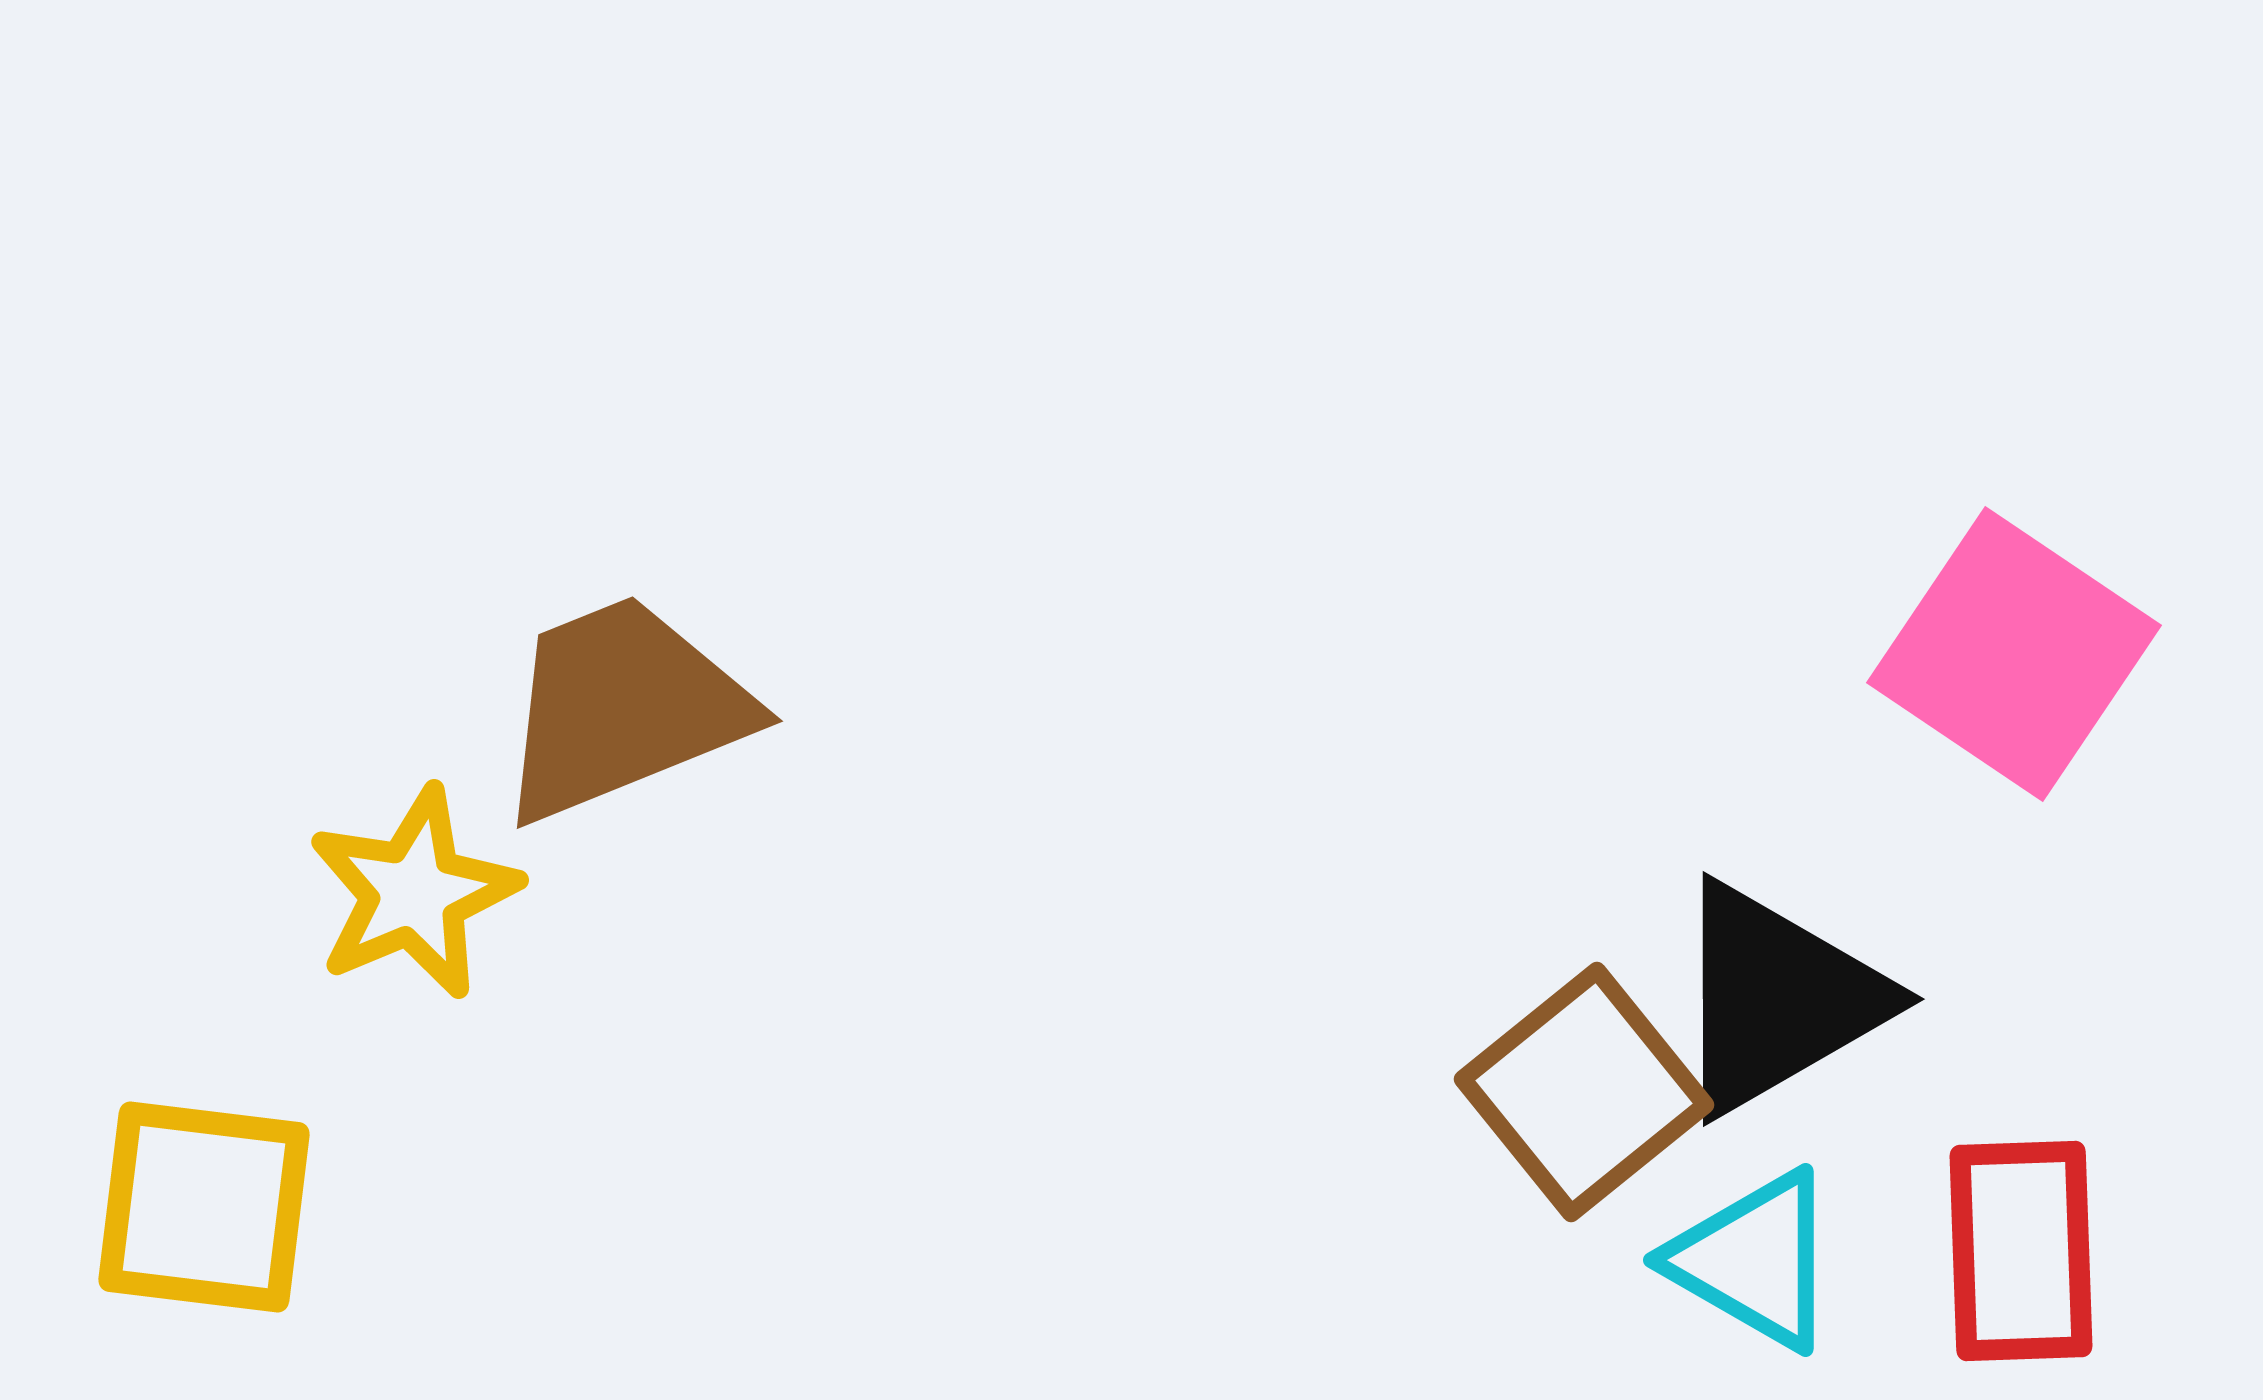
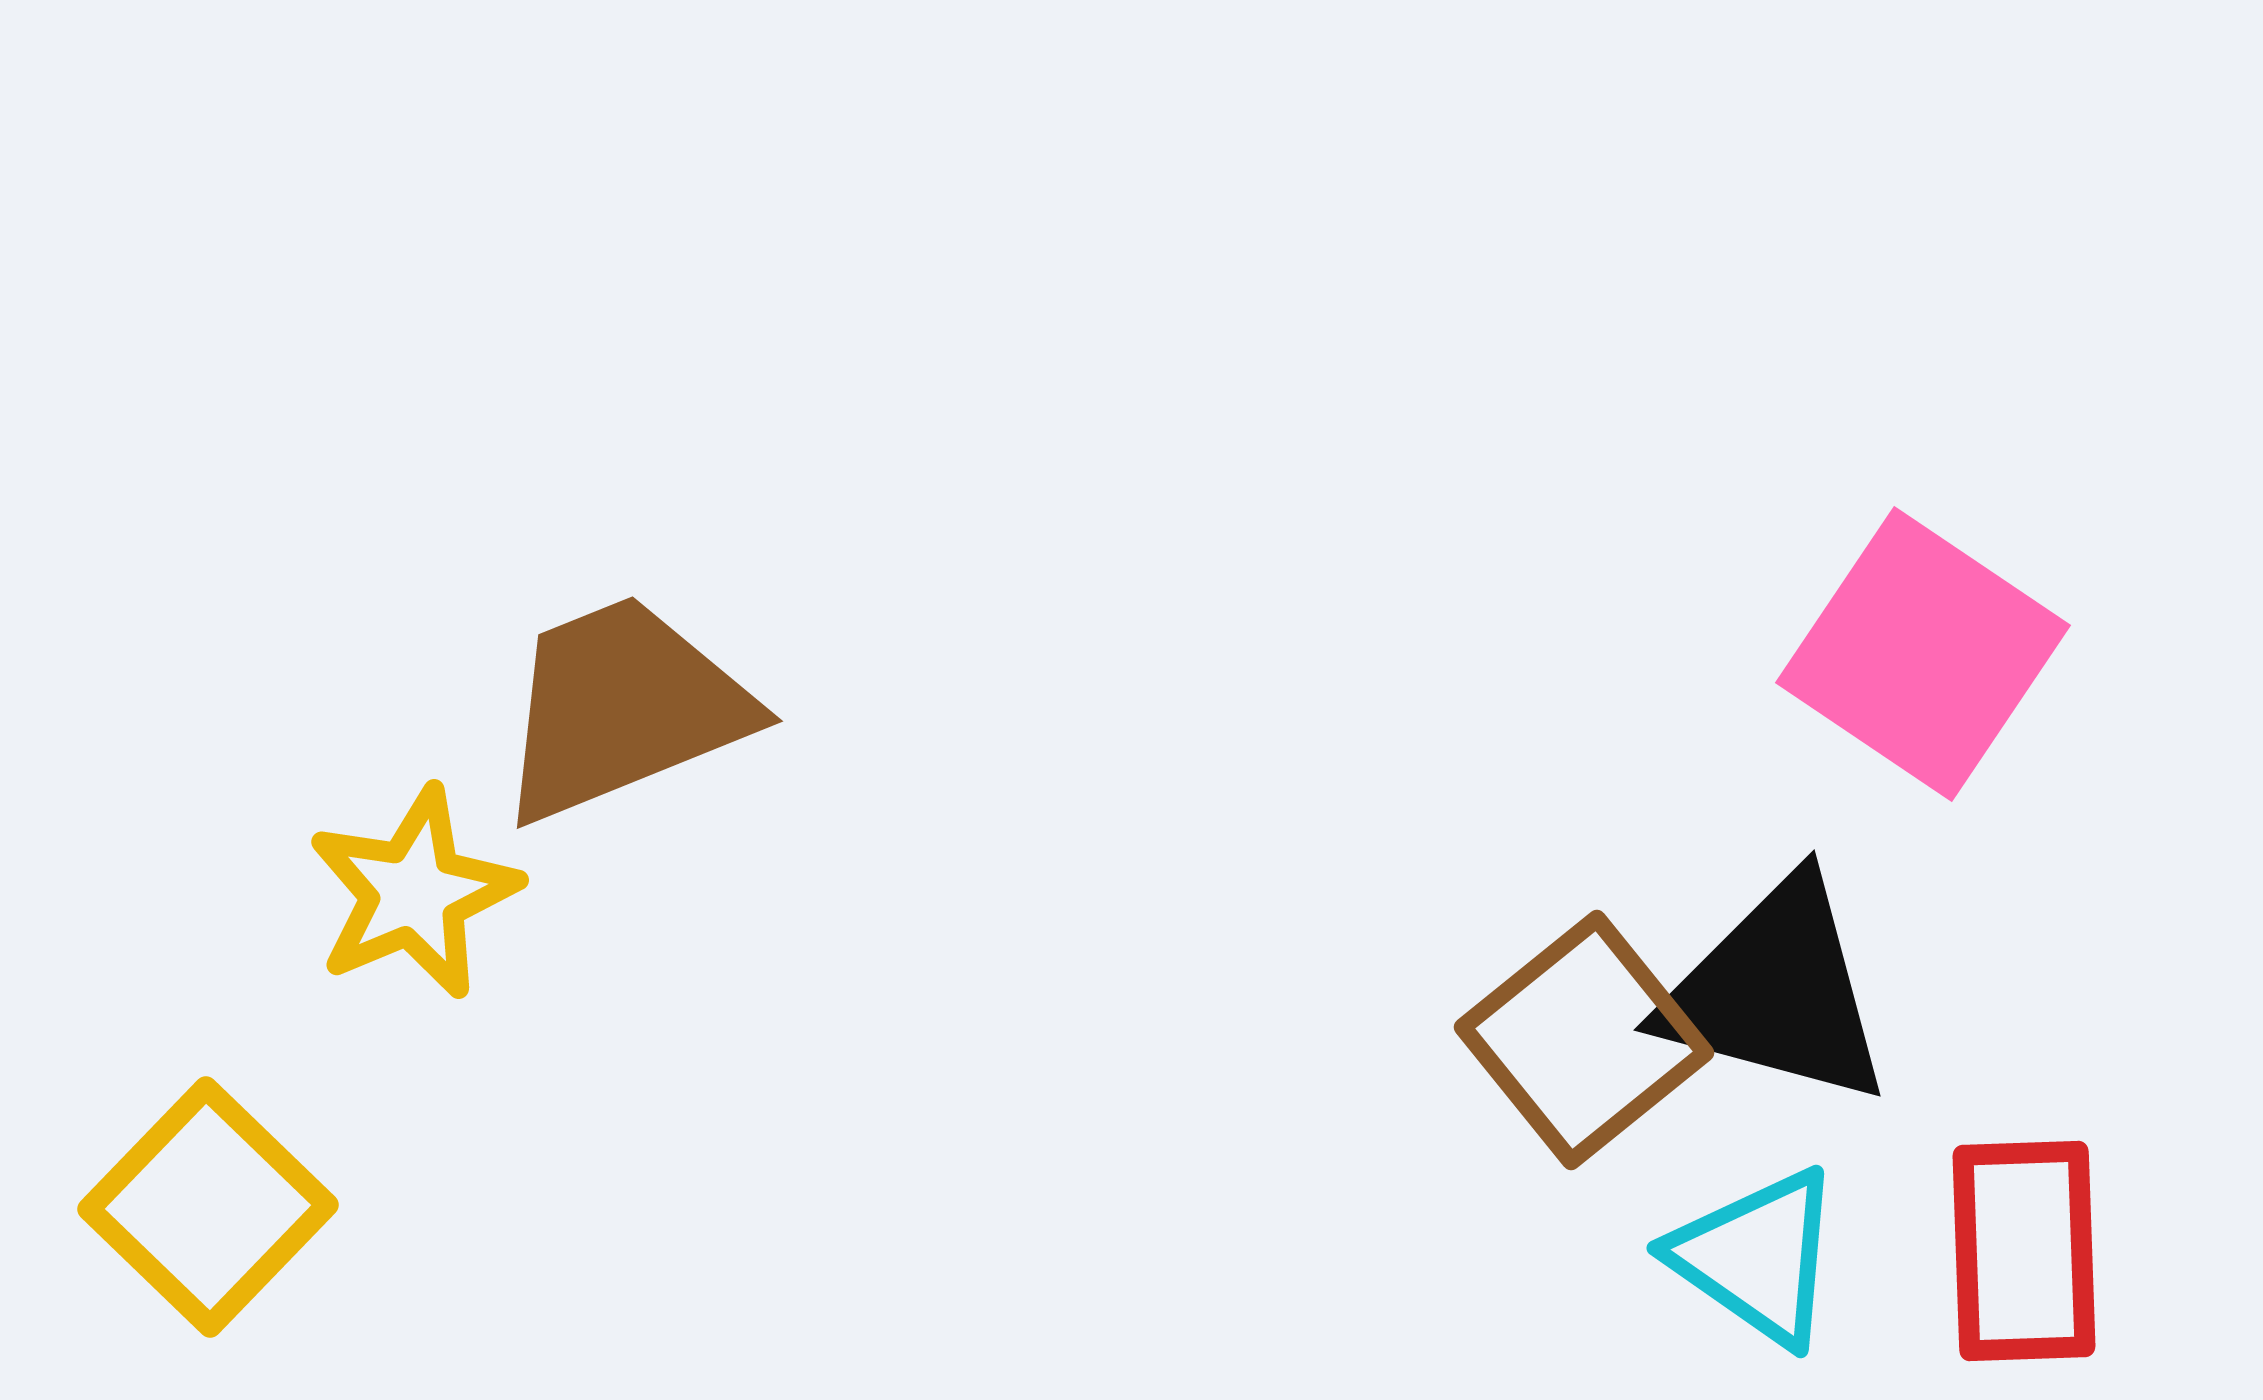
pink square: moved 91 px left
black triangle: moved 1 px left, 7 px up; rotated 45 degrees clockwise
brown square: moved 52 px up
yellow square: moved 4 px right; rotated 37 degrees clockwise
red rectangle: moved 3 px right
cyan triangle: moved 3 px right, 3 px up; rotated 5 degrees clockwise
